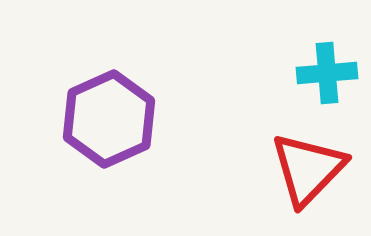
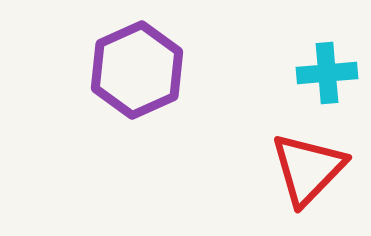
purple hexagon: moved 28 px right, 49 px up
